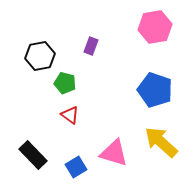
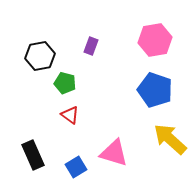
pink hexagon: moved 13 px down
yellow arrow: moved 9 px right, 3 px up
black rectangle: rotated 20 degrees clockwise
